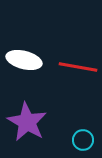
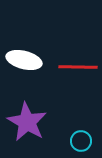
red line: rotated 9 degrees counterclockwise
cyan circle: moved 2 px left, 1 px down
